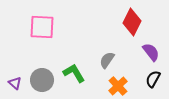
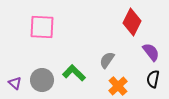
green L-shape: rotated 15 degrees counterclockwise
black semicircle: rotated 18 degrees counterclockwise
